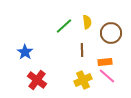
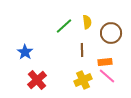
red cross: rotated 12 degrees clockwise
